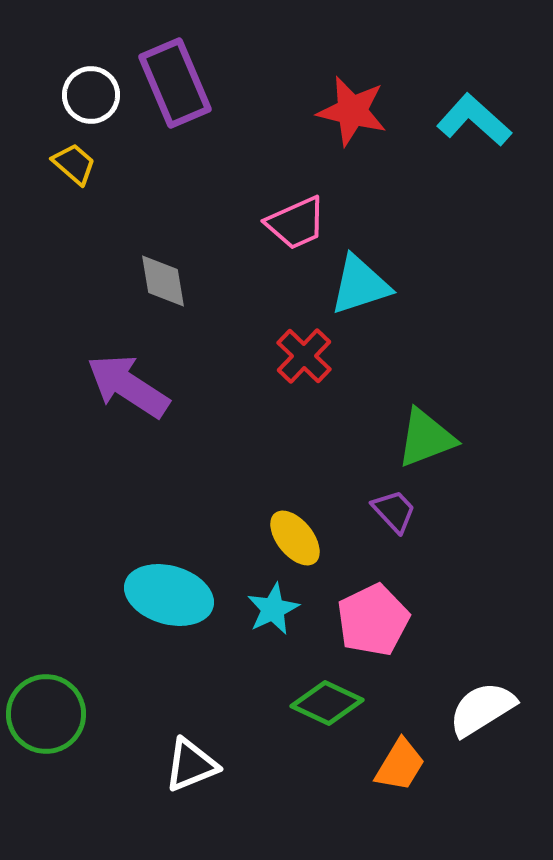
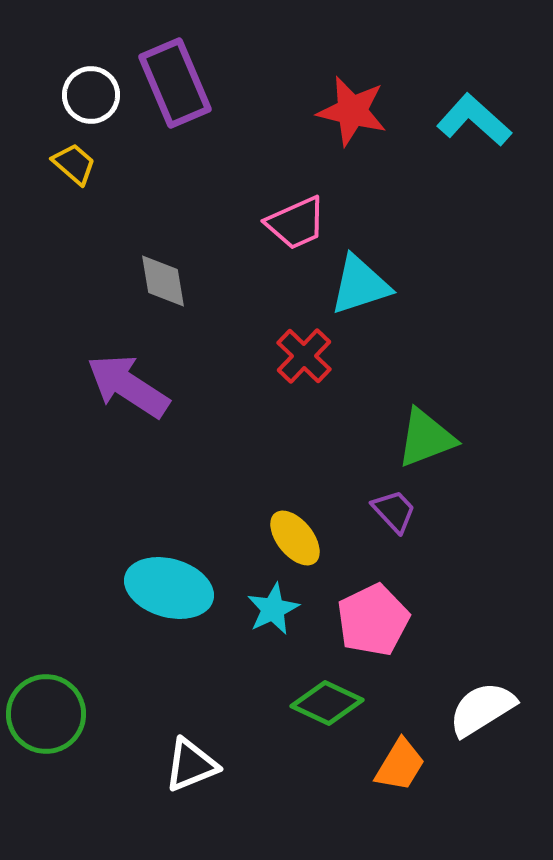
cyan ellipse: moved 7 px up
